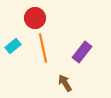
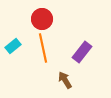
red circle: moved 7 px right, 1 px down
brown arrow: moved 3 px up
